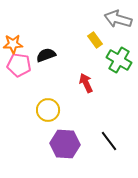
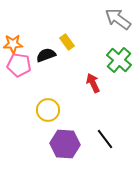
gray arrow: rotated 20 degrees clockwise
yellow rectangle: moved 28 px left, 2 px down
green cross: rotated 10 degrees clockwise
red arrow: moved 7 px right
black line: moved 4 px left, 2 px up
